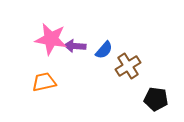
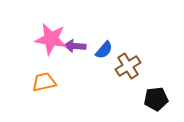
black pentagon: rotated 15 degrees counterclockwise
